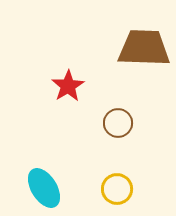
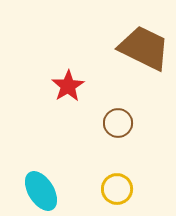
brown trapezoid: rotated 24 degrees clockwise
cyan ellipse: moved 3 px left, 3 px down
